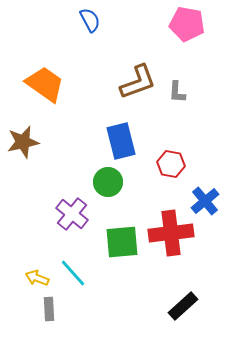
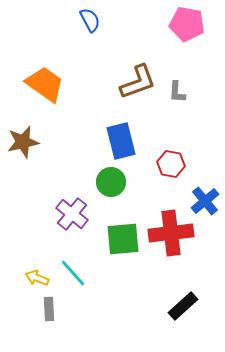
green circle: moved 3 px right
green square: moved 1 px right, 3 px up
